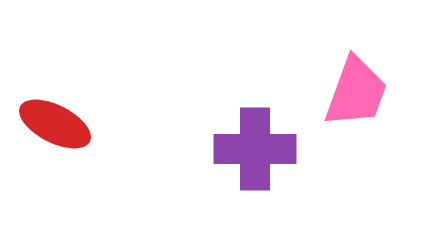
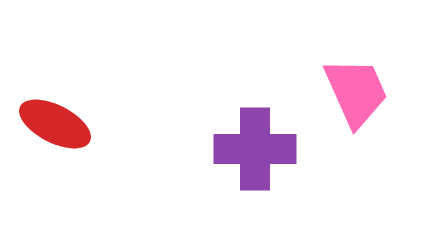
pink trapezoid: rotated 44 degrees counterclockwise
